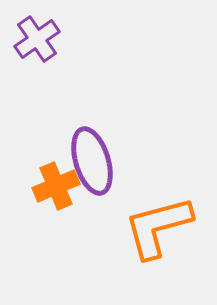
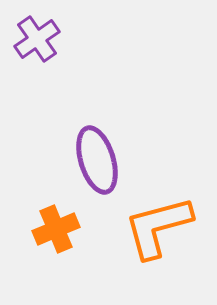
purple ellipse: moved 5 px right, 1 px up
orange cross: moved 43 px down
